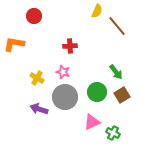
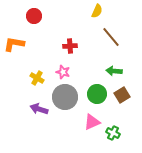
brown line: moved 6 px left, 11 px down
green arrow: moved 2 px left, 1 px up; rotated 133 degrees clockwise
green circle: moved 2 px down
